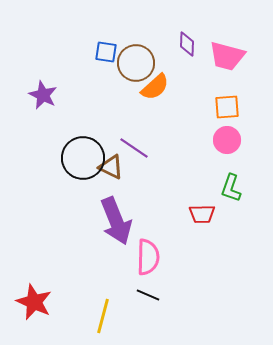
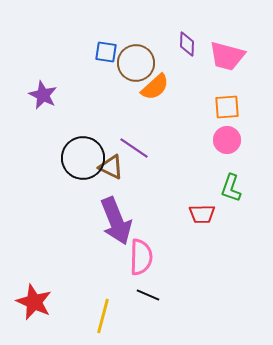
pink semicircle: moved 7 px left
